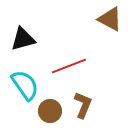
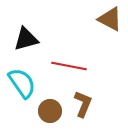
black triangle: moved 3 px right
red line: rotated 32 degrees clockwise
cyan semicircle: moved 3 px left, 2 px up
brown L-shape: moved 1 px up
